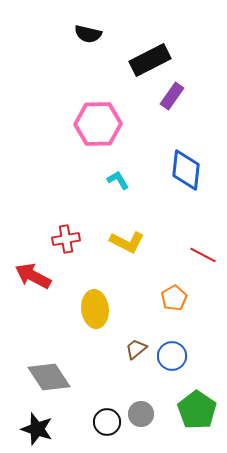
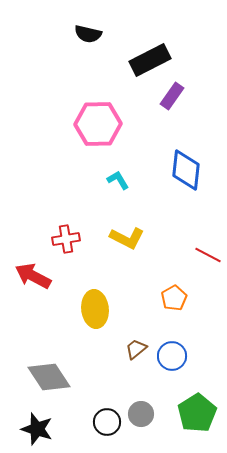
yellow L-shape: moved 4 px up
red line: moved 5 px right
green pentagon: moved 3 px down; rotated 6 degrees clockwise
